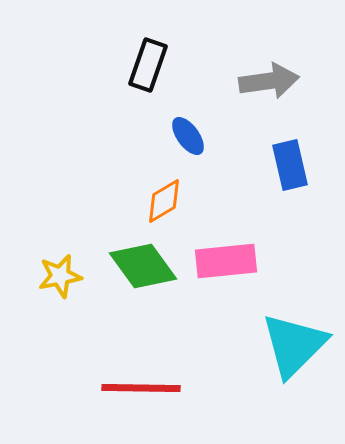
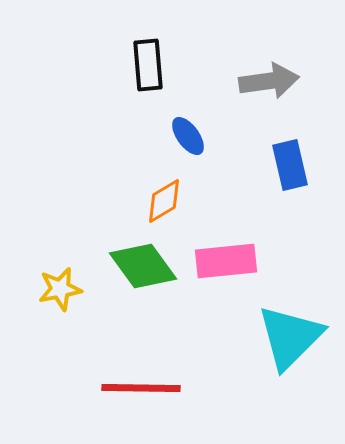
black rectangle: rotated 24 degrees counterclockwise
yellow star: moved 13 px down
cyan triangle: moved 4 px left, 8 px up
